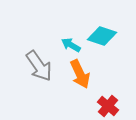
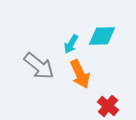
cyan diamond: rotated 20 degrees counterclockwise
cyan arrow: moved 1 px up; rotated 90 degrees counterclockwise
gray arrow: rotated 16 degrees counterclockwise
